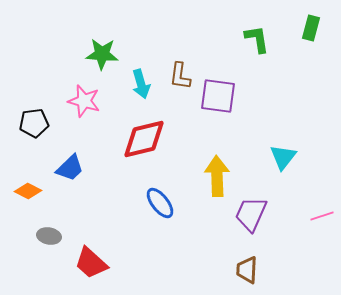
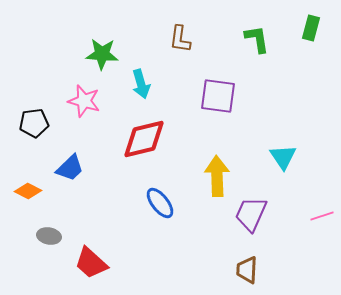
brown L-shape: moved 37 px up
cyan triangle: rotated 12 degrees counterclockwise
